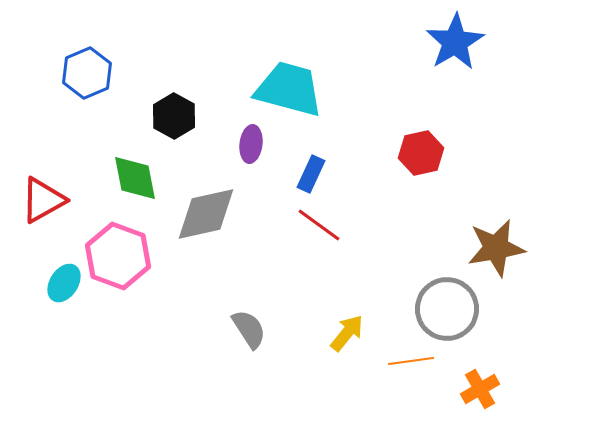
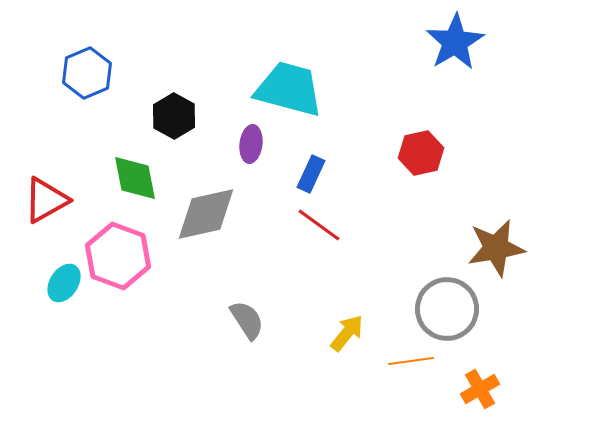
red triangle: moved 3 px right
gray semicircle: moved 2 px left, 9 px up
